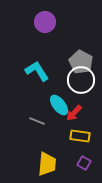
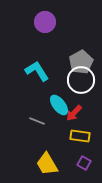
gray pentagon: rotated 15 degrees clockwise
yellow trapezoid: rotated 145 degrees clockwise
